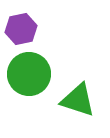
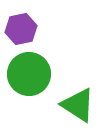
green triangle: moved 5 px down; rotated 15 degrees clockwise
